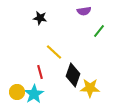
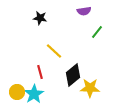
green line: moved 2 px left, 1 px down
yellow line: moved 1 px up
black diamond: rotated 30 degrees clockwise
